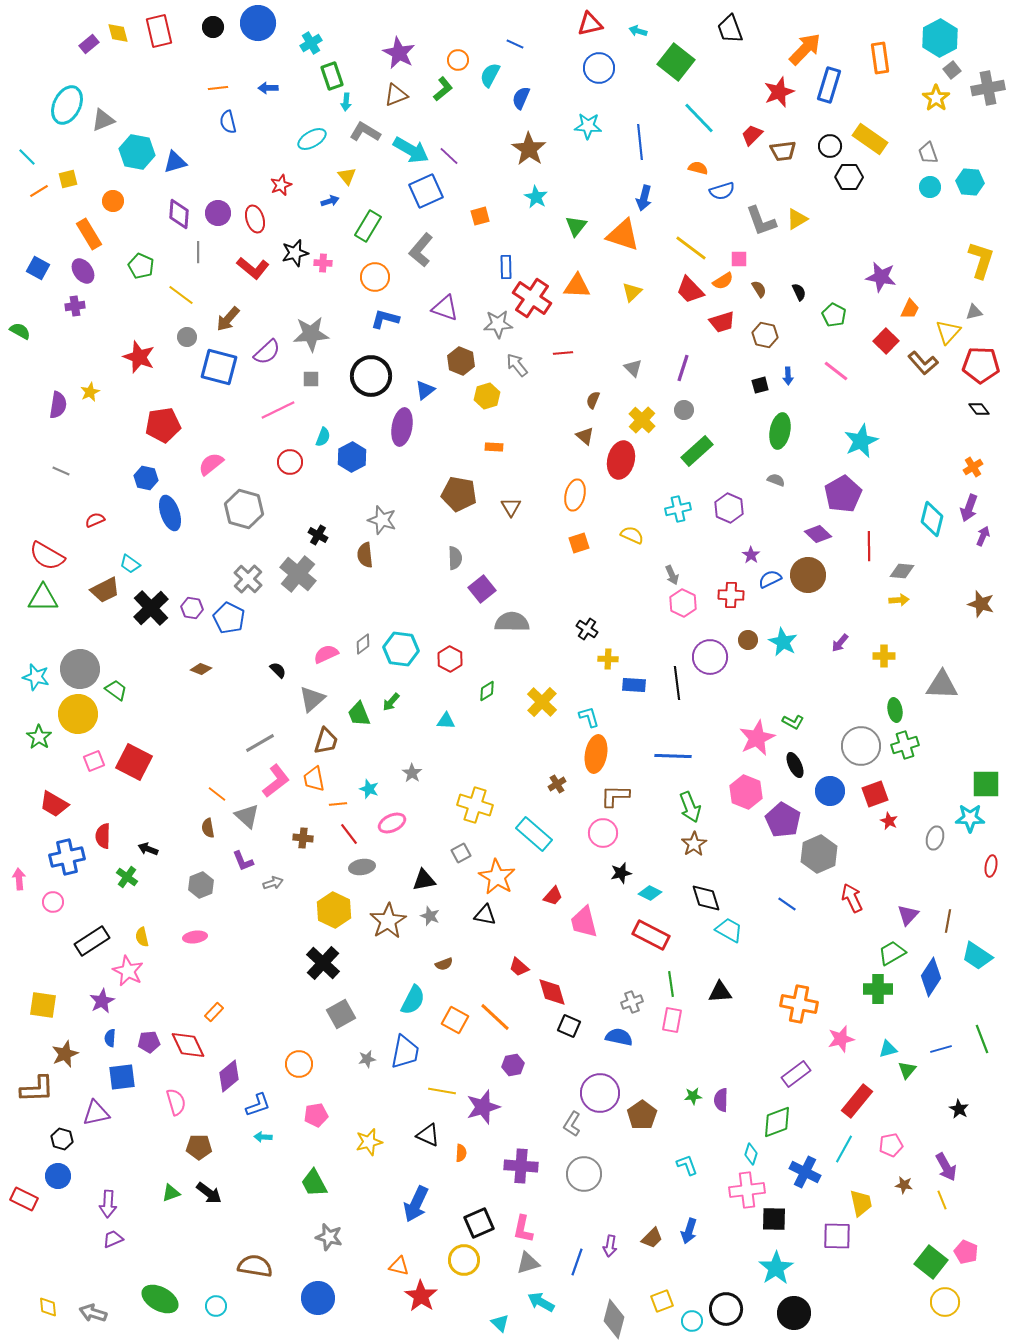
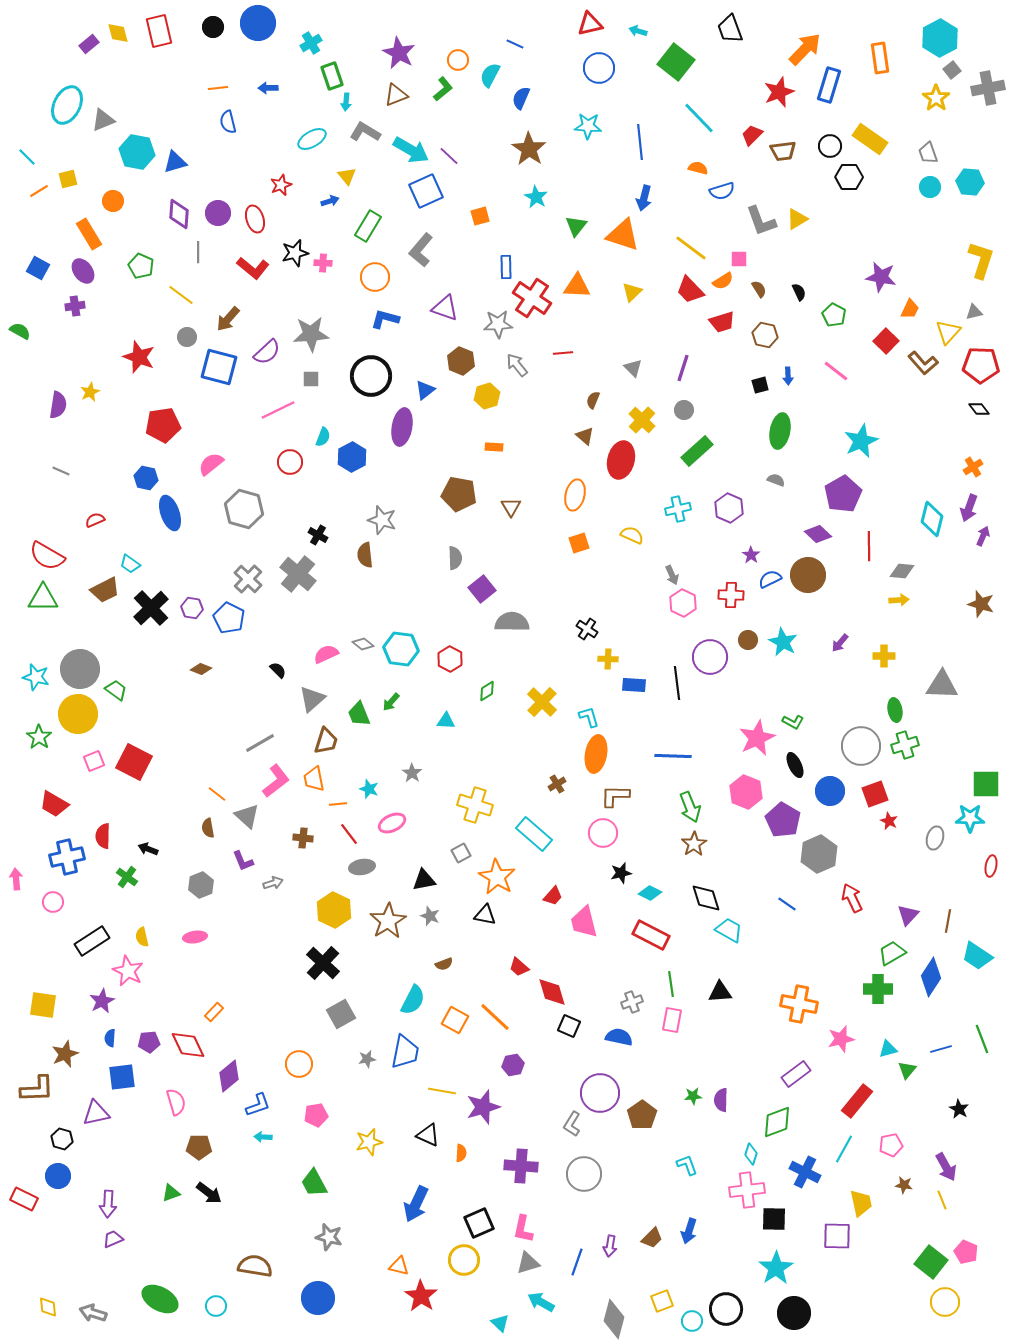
gray diamond at (363, 644): rotated 75 degrees clockwise
pink arrow at (19, 879): moved 3 px left
